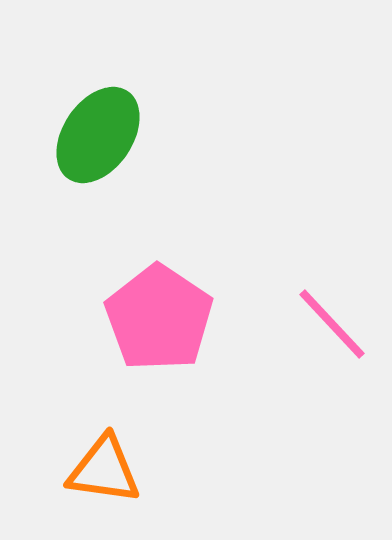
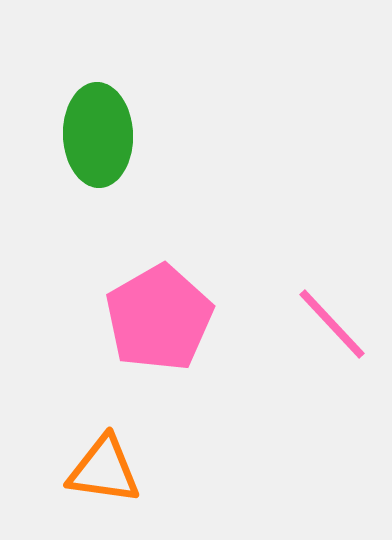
green ellipse: rotated 36 degrees counterclockwise
pink pentagon: rotated 8 degrees clockwise
